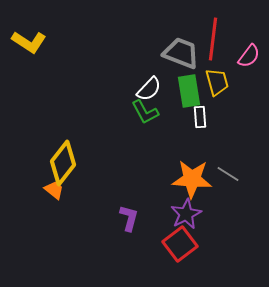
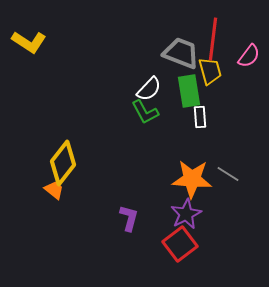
yellow trapezoid: moved 7 px left, 11 px up
